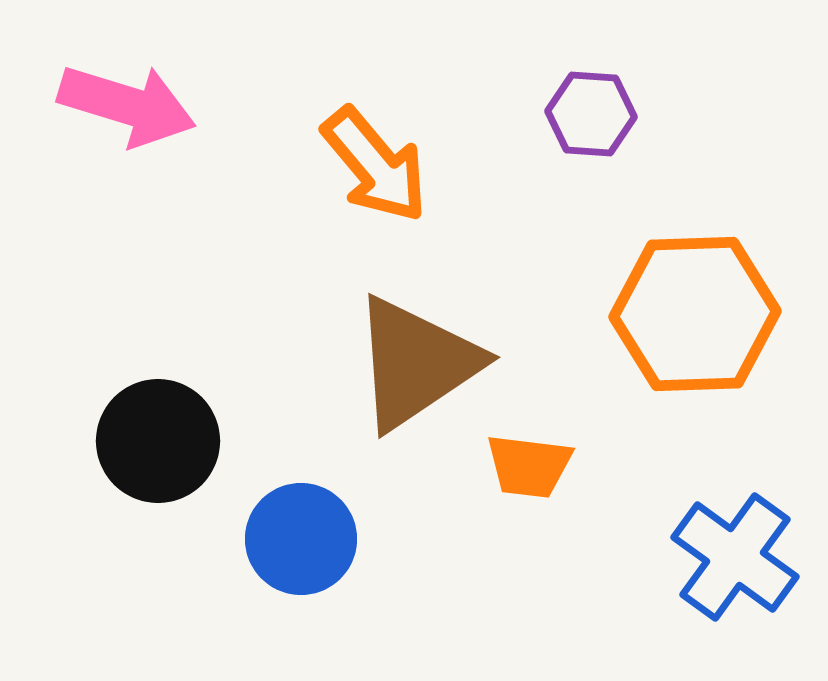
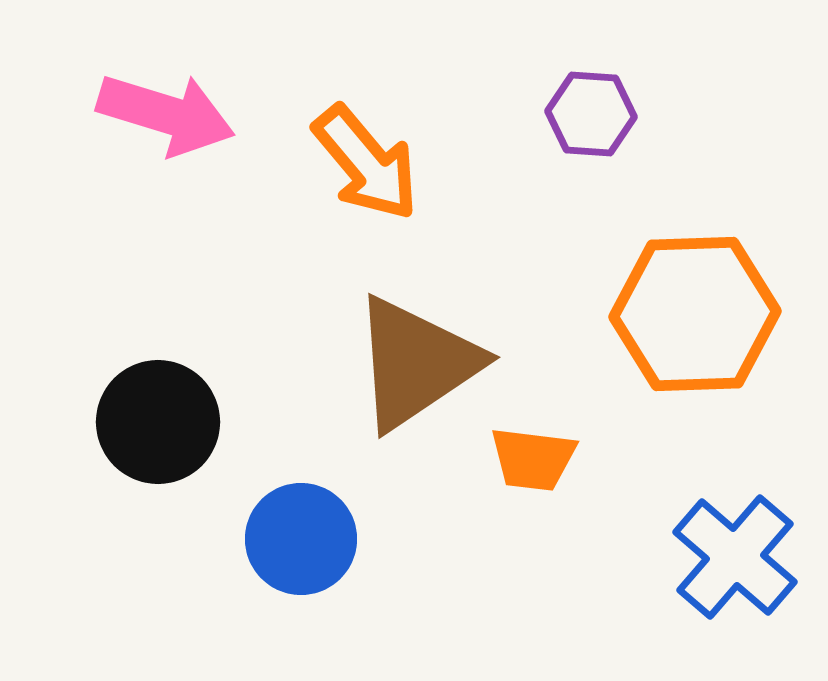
pink arrow: moved 39 px right, 9 px down
orange arrow: moved 9 px left, 2 px up
black circle: moved 19 px up
orange trapezoid: moved 4 px right, 7 px up
blue cross: rotated 5 degrees clockwise
